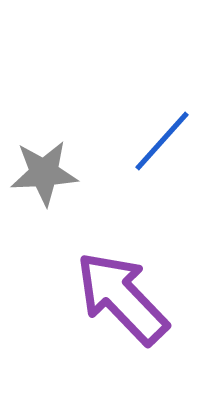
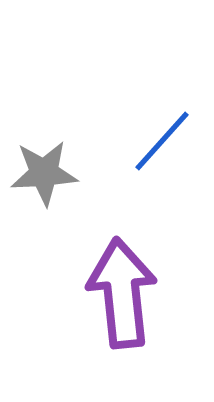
purple arrow: moved 5 px up; rotated 38 degrees clockwise
